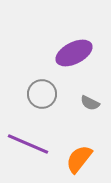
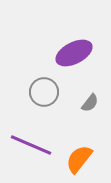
gray circle: moved 2 px right, 2 px up
gray semicircle: rotated 78 degrees counterclockwise
purple line: moved 3 px right, 1 px down
